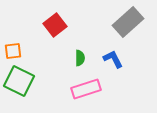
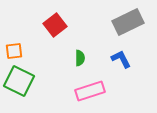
gray rectangle: rotated 16 degrees clockwise
orange square: moved 1 px right
blue L-shape: moved 8 px right
pink rectangle: moved 4 px right, 2 px down
